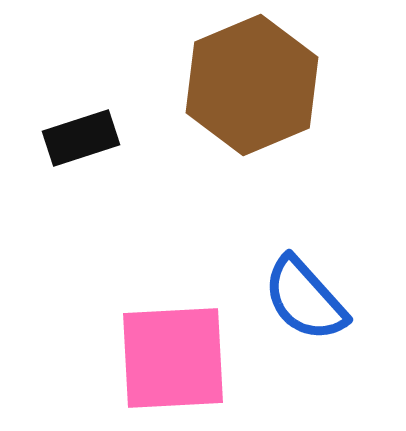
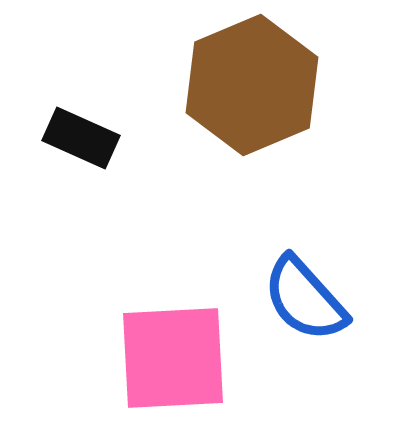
black rectangle: rotated 42 degrees clockwise
